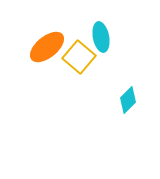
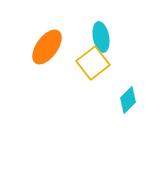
orange ellipse: rotated 15 degrees counterclockwise
yellow square: moved 14 px right, 6 px down; rotated 12 degrees clockwise
